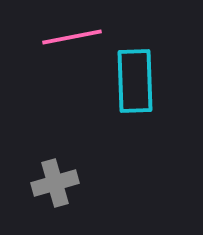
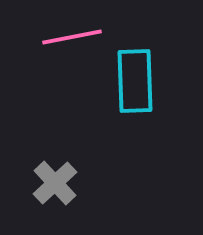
gray cross: rotated 27 degrees counterclockwise
